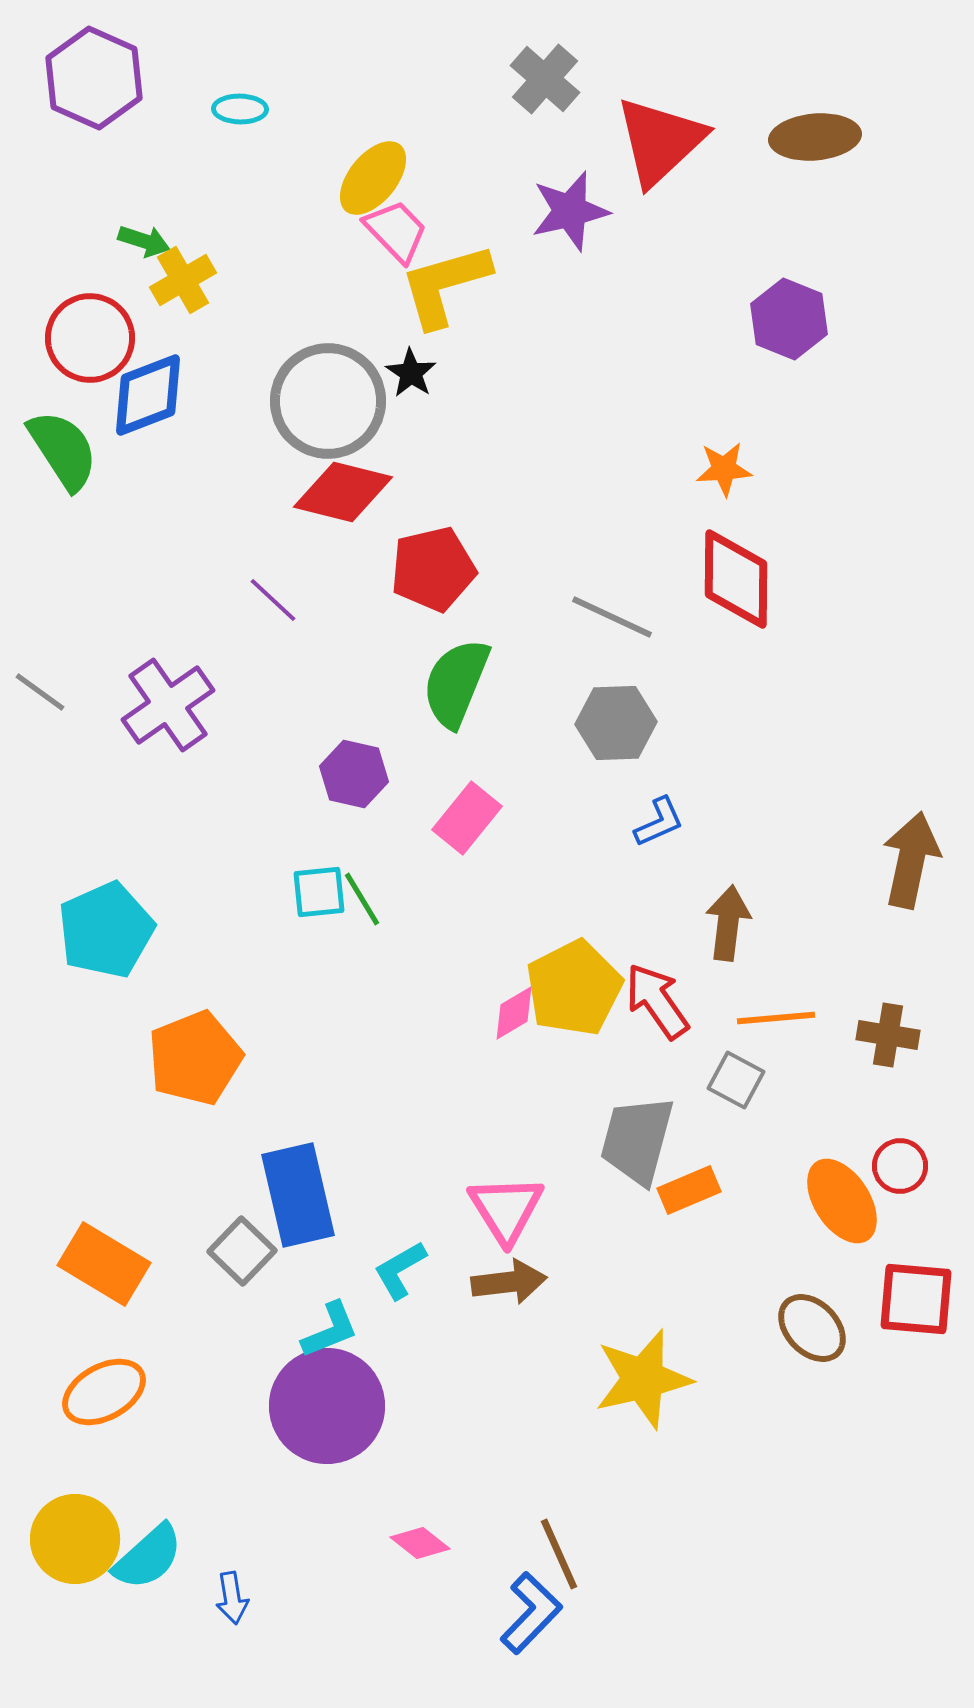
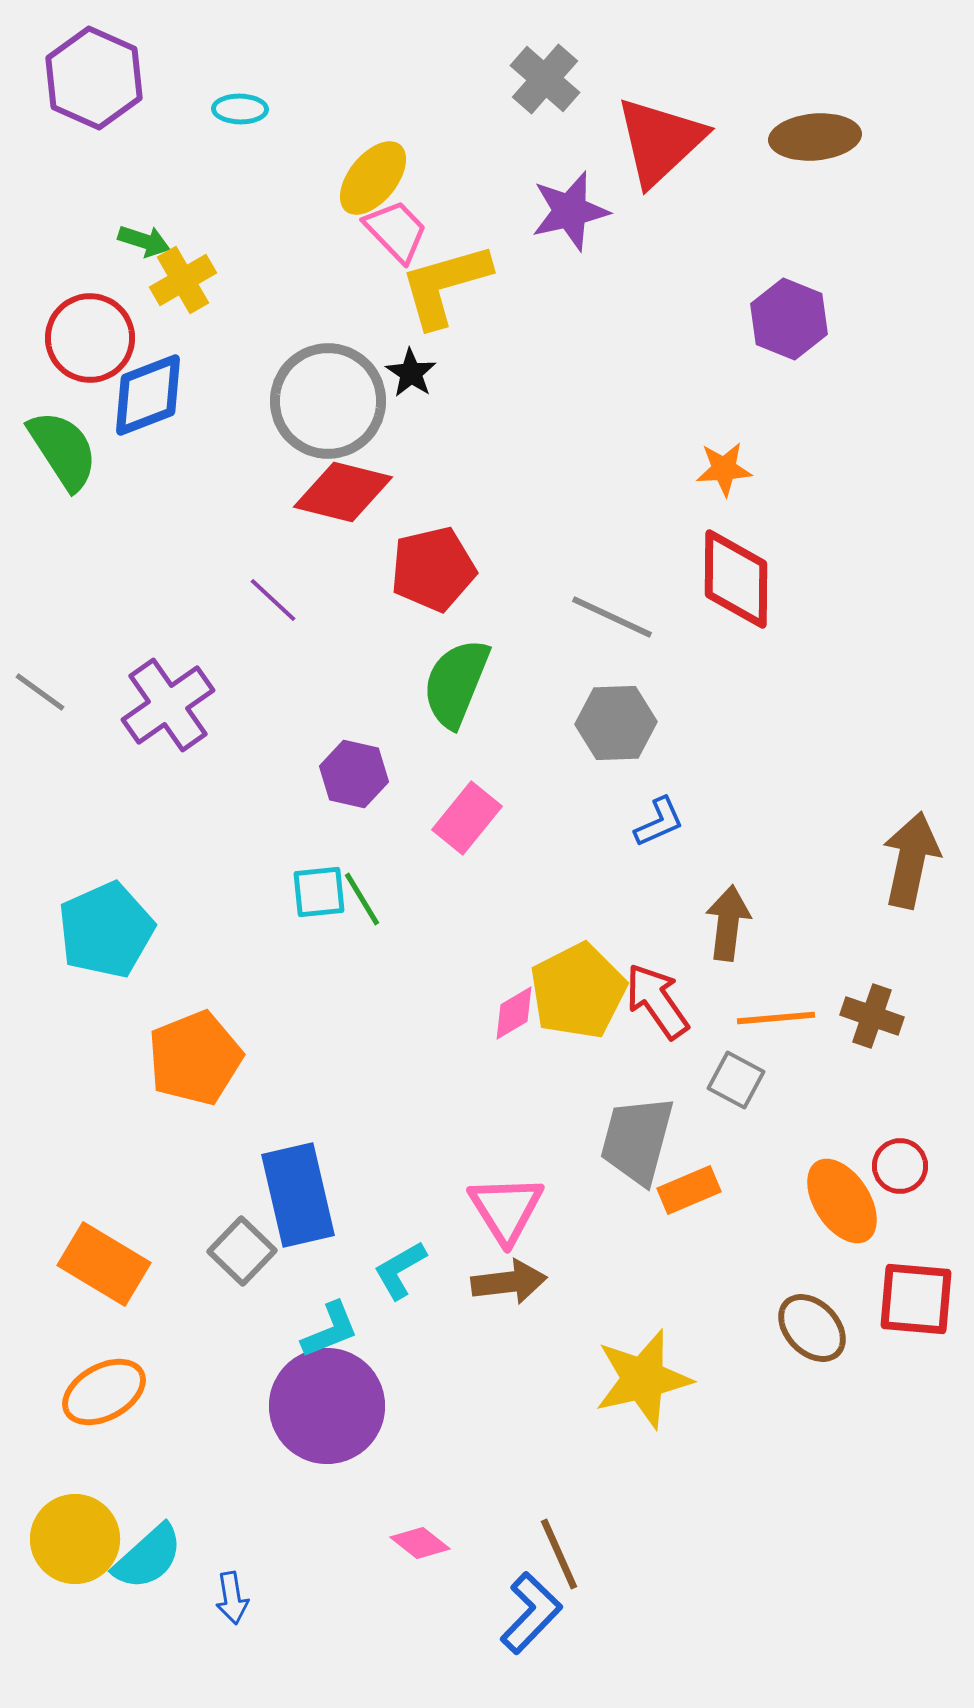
yellow pentagon at (574, 988): moved 4 px right, 3 px down
brown cross at (888, 1035): moved 16 px left, 19 px up; rotated 10 degrees clockwise
